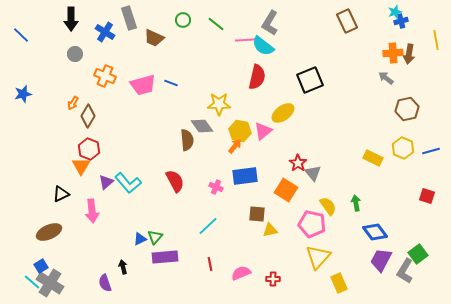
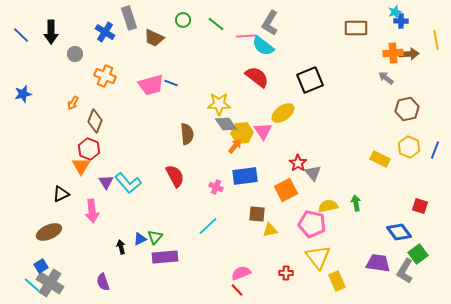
black arrow at (71, 19): moved 20 px left, 13 px down
brown rectangle at (347, 21): moved 9 px right, 7 px down; rotated 65 degrees counterclockwise
blue cross at (401, 21): rotated 16 degrees clockwise
pink line at (245, 40): moved 1 px right, 4 px up
brown arrow at (409, 54): rotated 102 degrees counterclockwise
red semicircle at (257, 77): rotated 65 degrees counterclockwise
pink trapezoid at (143, 85): moved 8 px right
brown diamond at (88, 116): moved 7 px right, 5 px down; rotated 10 degrees counterclockwise
gray diamond at (202, 126): moved 24 px right, 2 px up
yellow hexagon at (240, 131): moved 2 px right, 2 px down; rotated 15 degrees counterclockwise
pink triangle at (263, 131): rotated 24 degrees counterclockwise
brown semicircle at (187, 140): moved 6 px up
yellow hexagon at (403, 148): moved 6 px right, 1 px up
blue line at (431, 151): moved 4 px right, 1 px up; rotated 54 degrees counterclockwise
yellow rectangle at (373, 158): moved 7 px right, 1 px down
red semicircle at (175, 181): moved 5 px up
purple triangle at (106, 182): rotated 21 degrees counterclockwise
orange square at (286, 190): rotated 30 degrees clockwise
red square at (427, 196): moved 7 px left, 10 px down
yellow semicircle at (328, 206): rotated 66 degrees counterclockwise
blue diamond at (375, 232): moved 24 px right
yellow triangle at (318, 257): rotated 20 degrees counterclockwise
purple trapezoid at (381, 260): moved 3 px left, 3 px down; rotated 70 degrees clockwise
red line at (210, 264): moved 27 px right, 26 px down; rotated 32 degrees counterclockwise
black arrow at (123, 267): moved 2 px left, 20 px up
red cross at (273, 279): moved 13 px right, 6 px up
cyan line at (32, 282): moved 3 px down
purple semicircle at (105, 283): moved 2 px left, 1 px up
yellow rectangle at (339, 283): moved 2 px left, 2 px up
